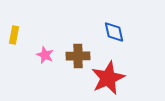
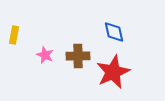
red star: moved 5 px right, 6 px up
